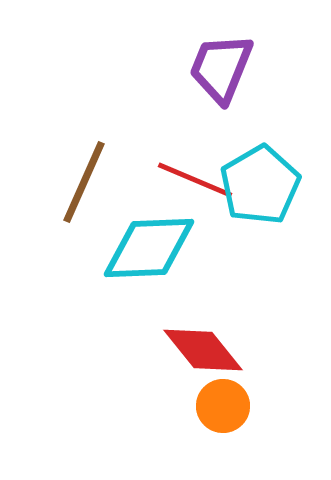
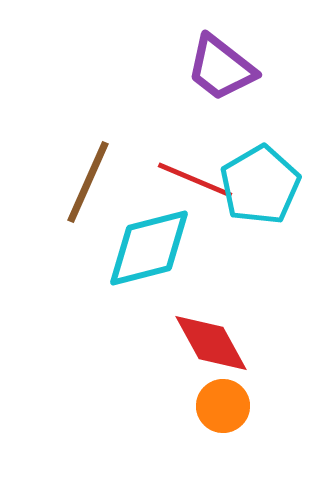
purple trapezoid: rotated 74 degrees counterclockwise
brown line: moved 4 px right
cyan diamond: rotated 12 degrees counterclockwise
red diamond: moved 8 px right, 7 px up; rotated 10 degrees clockwise
